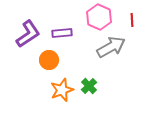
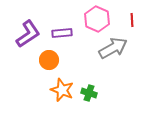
pink hexagon: moved 2 px left, 2 px down
gray arrow: moved 2 px right, 1 px down
green cross: moved 7 px down; rotated 28 degrees counterclockwise
orange star: rotated 30 degrees counterclockwise
